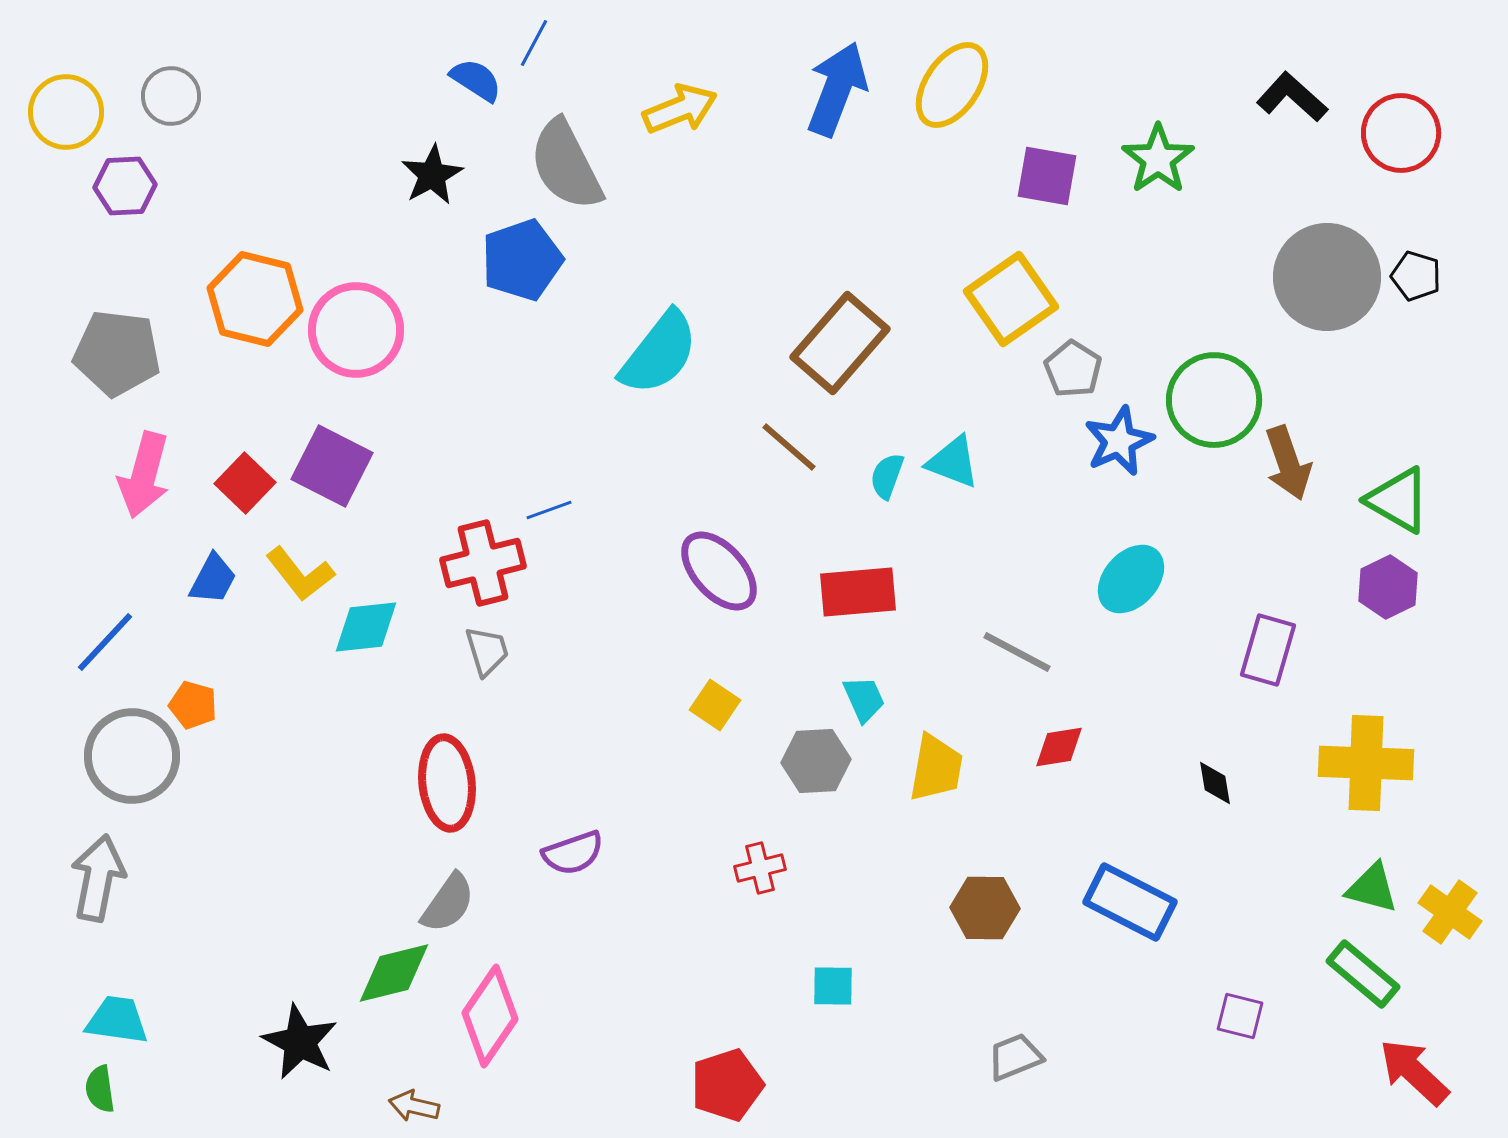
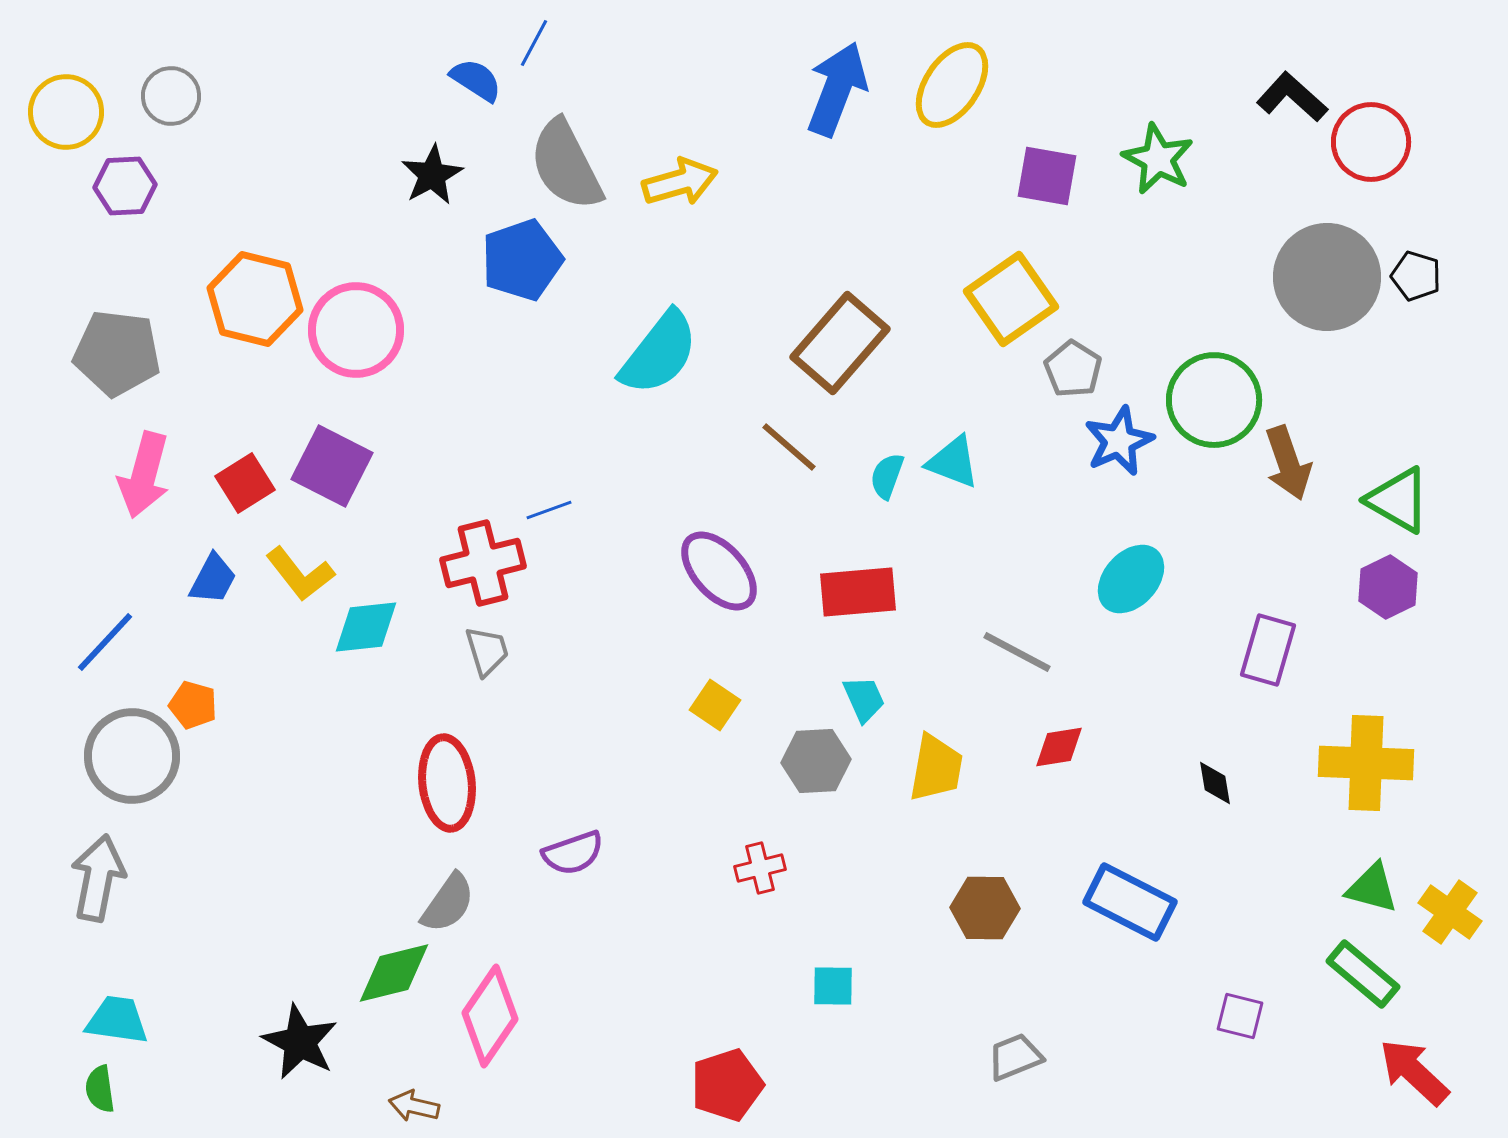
yellow arrow at (680, 109): moved 73 px down; rotated 6 degrees clockwise
red circle at (1401, 133): moved 30 px left, 9 px down
green star at (1158, 159): rotated 10 degrees counterclockwise
red square at (245, 483): rotated 14 degrees clockwise
